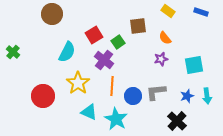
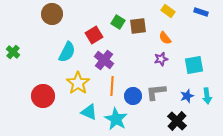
green square: moved 20 px up; rotated 24 degrees counterclockwise
